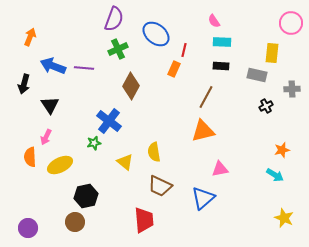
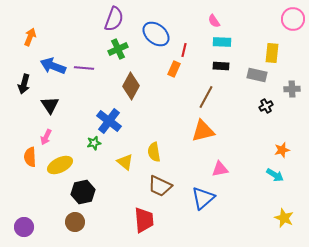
pink circle: moved 2 px right, 4 px up
black hexagon: moved 3 px left, 4 px up
purple circle: moved 4 px left, 1 px up
